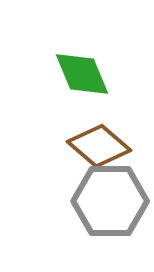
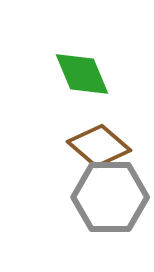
gray hexagon: moved 4 px up
